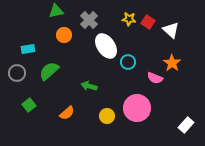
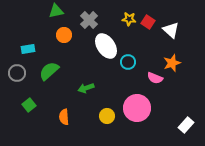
orange star: rotated 18 degrees clockwise
green arrow: moved 3 px left, 2 px down; rotated 35 degrees counterclockwise
orange semicircle: moved 3 px left, 4 px down; rotated 126 degrees clockwise
